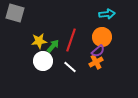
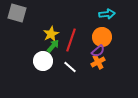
gray square: moved 2 px right
yellow star: moved 12 px right, 7 px up; rotated 21 degrees counterclockwise
orange cross: moved 2 px right
